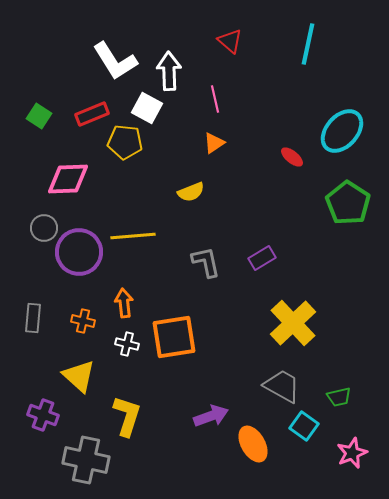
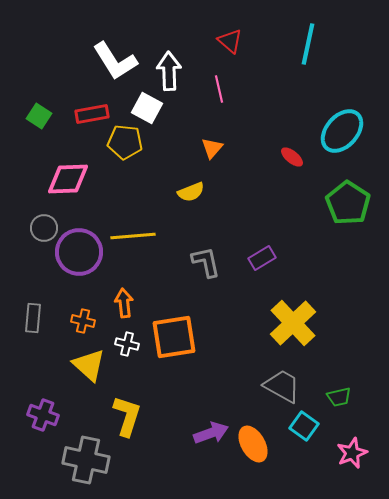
pink line: moved 4 px right, 10 px up
red rectangle: rotated 12 degrees clockwise
orange triangle: moved 2 px left, 5 px down; rotated 15 degrees counterclockwise
yellow triangle: moved 10 px right, 11 px up
purple arrow: moved 17 px down
